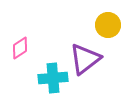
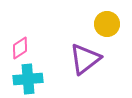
yellow circle: moved 1 px left, 1 px up
cyan cross: moved 25 px left, 1 px down
